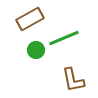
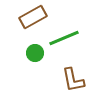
brown rectangle: moved 3 px right, 2 px up
green circle: moved 1 px left, 3 px down
